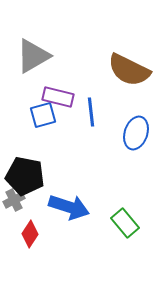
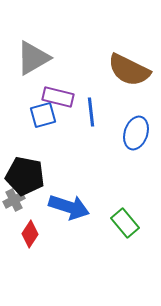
gray triangle: moved 2 px down
